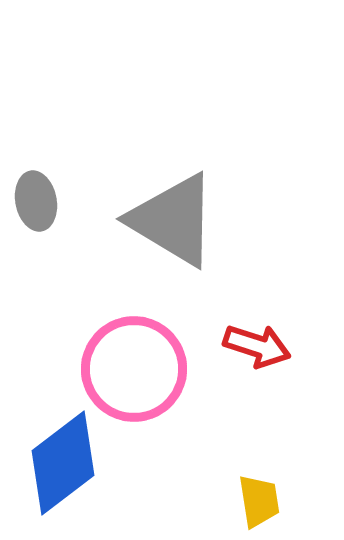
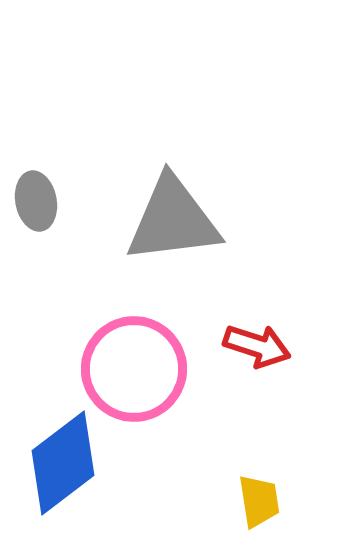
gray triangle: rotated 38 degrees counterclockwise
